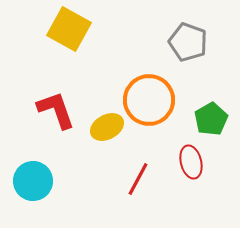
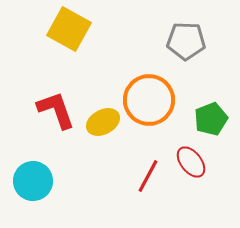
gray pentagon: moved 2 px left, 1 px up; rotated 18 degrees counterclockwise
green pentagon: rotated 8 degrees clockwise
yellow ellipse: moved 4 px left, 5 px up
red ellipse: rotated 24 degrees counterclockwise
red line: moved 10 px right, 3 px up
